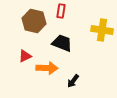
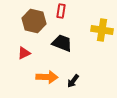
red triangle: moved 1 px left, 3 px up
orange arrow: moved 9 px down
